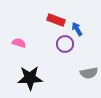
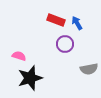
blue arrow: moved 6 px up
pink semicircle: moved 13 px down
gray semicircle: moved 4 px up
black star: rotated 15 degrees counterclockwise
